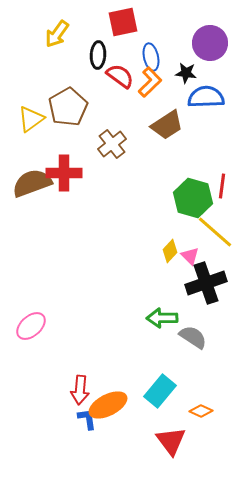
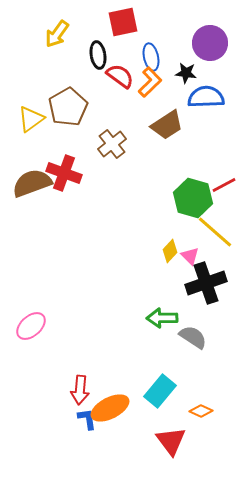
black ellipse: rotated 12 degrees counterclockwise
red cross: rotated 20 degrees clockwise
red line: moved 2 px right, 1 px up; rotated 55 degrees clockwise
orange ellipse: moved 2 px right, 3 px down
